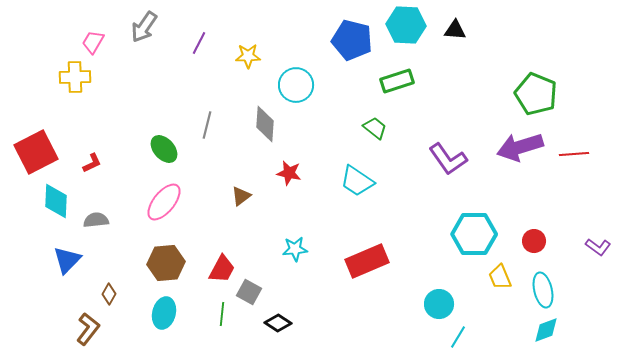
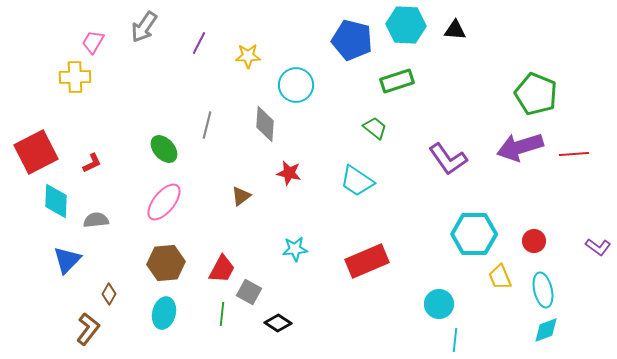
cyan line at (458, 337): moved 3 px left, 3 px down; rotated 25 degrees counterclockwise
